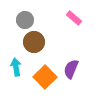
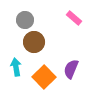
orange square: moved 1 px left
